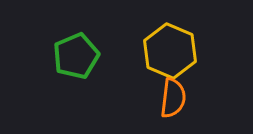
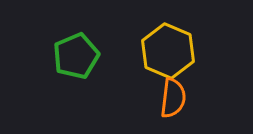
yellow hexagon: moved 2 px left
